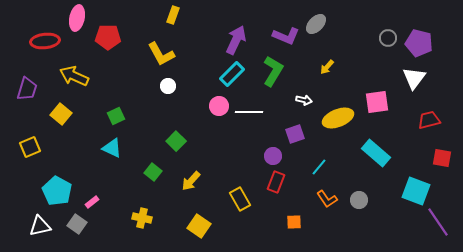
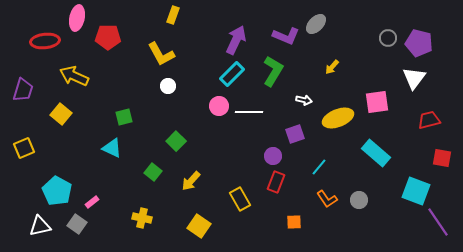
yellow arrow at (327, 67): moved 5 px right
purple trapezoid at (27, 89): moved 4 px left, 1 px down
green square at (116, 116): moved 8 px right, 1 px down; rotated 12 degrees clockwise
yellow square at (30, 147): moved 6 px left, 1 px down
